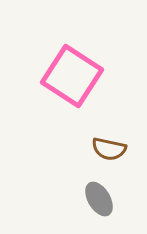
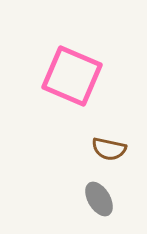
pink square: rotated 10 degrees counterclockwise
